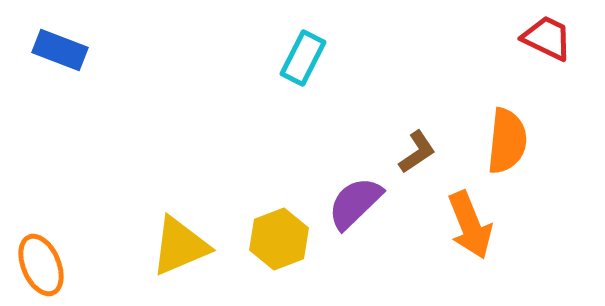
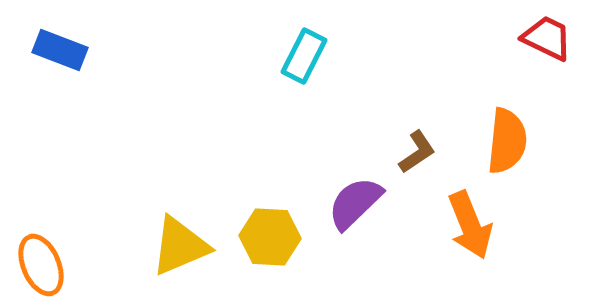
cyan rectangle: moved 1 px right, 2 px up
yellow hexagon: moved 9 px left, 2 px up; rotated 24 degrees clockwise
